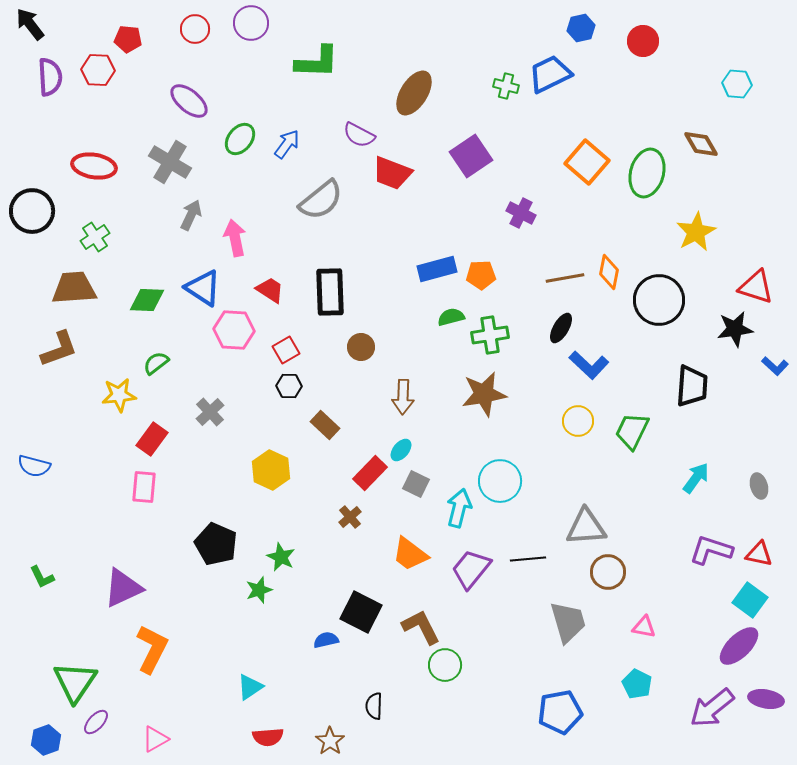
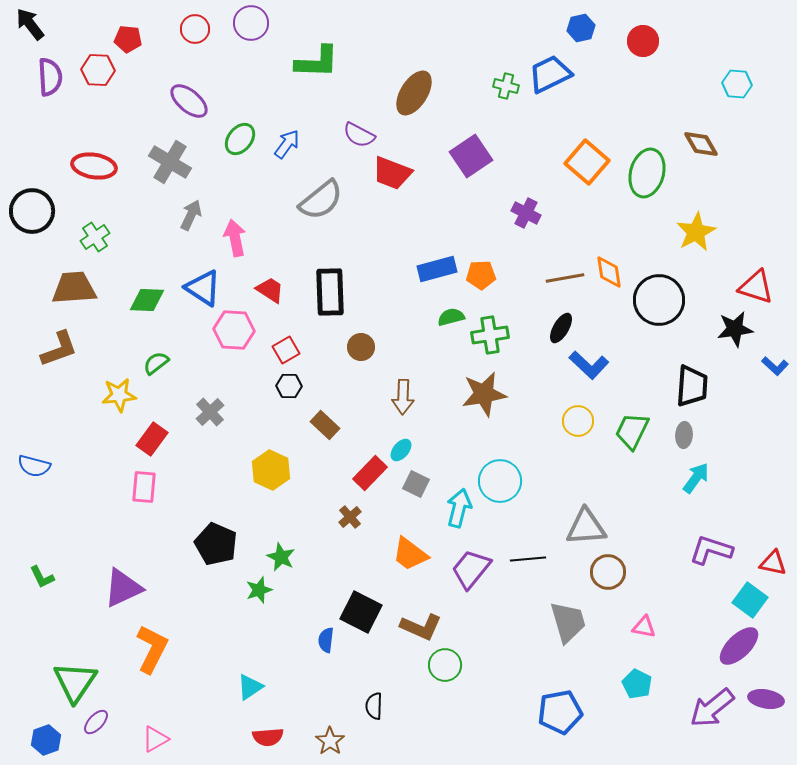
purple cross at (521, 213): moved 5 px right
orange diamond at (609, 272): rotated 20 degrees counterclockwise
gray ellipse at (759, 486): moved 75 px left, 51 px up; rotated 20 degrees clockwise
red triangle at (759, 554): moved 14 px right, 9 px down
brown L-shape at (421, 627): rotated 141 degrees clockwise
blue semicircle at (326, 640): rotated 70 degrees counterclockwise
